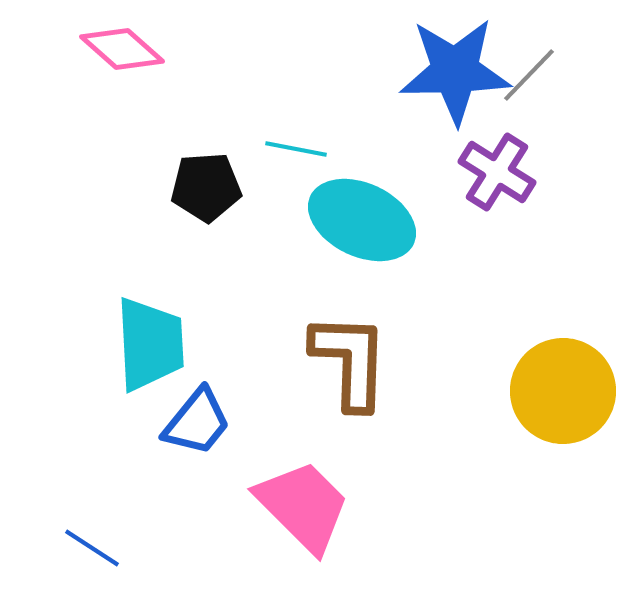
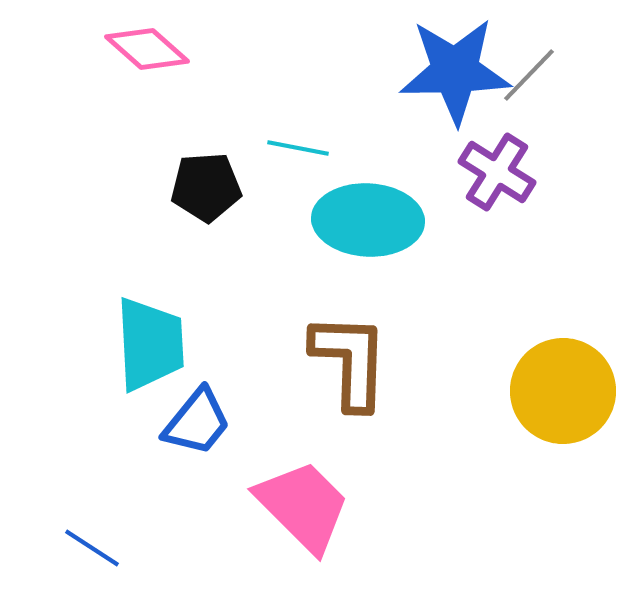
pink diamond: moved 25 px right
cyan line: moved 2 px right, 1 px up
cyan ellipse: moved 6 px right; rotated 22 degrees counterclockwise
